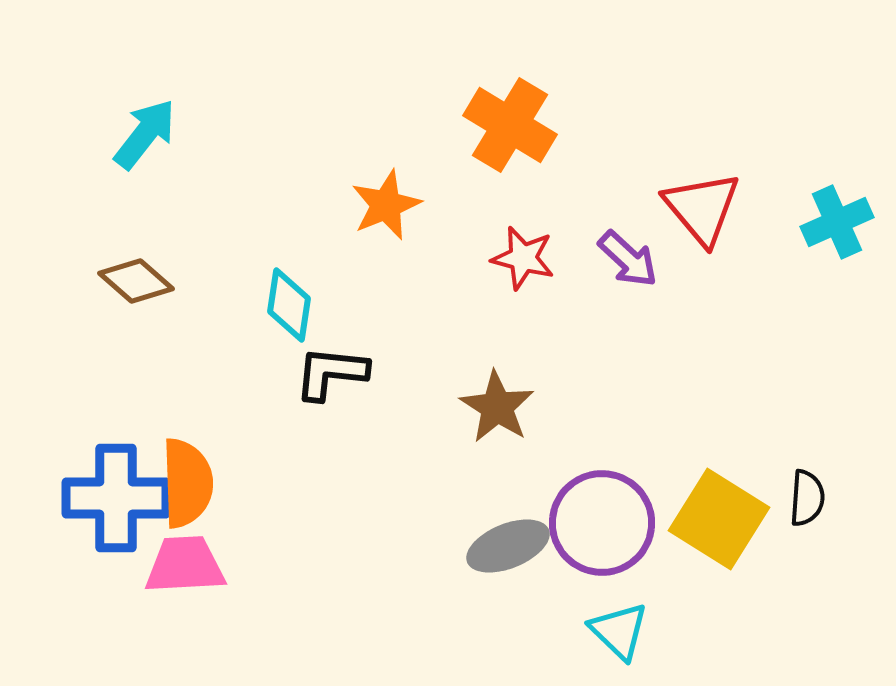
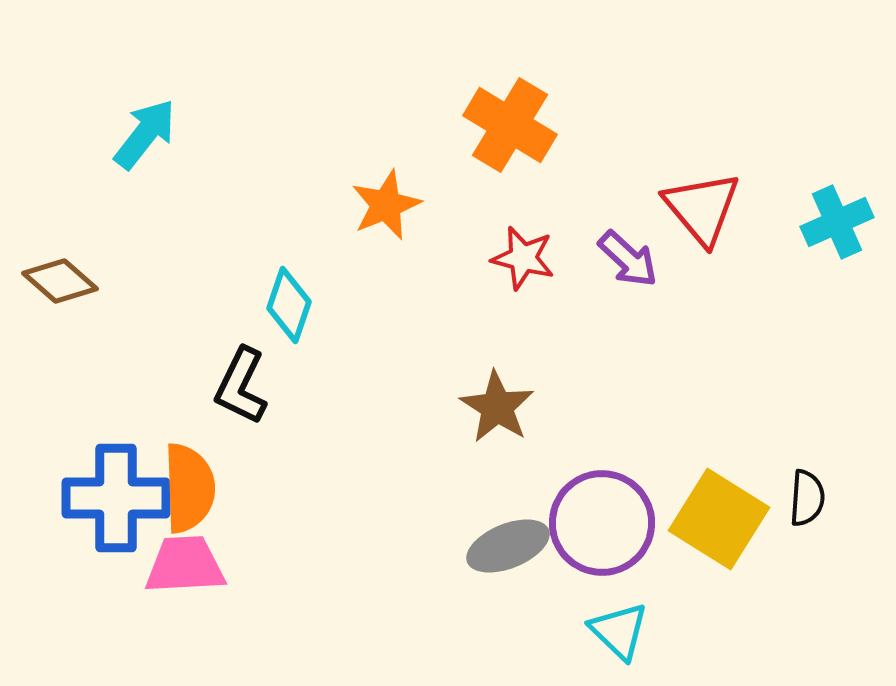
brown diamond: moved 76 px left
cyan diamond: rotated 10 degrees clockwise
black L-shape: moved 90 px left, 13 px down; rotated 70 degrees counterclockwise
orange semicircle: moved 2 px right, 5 px down
